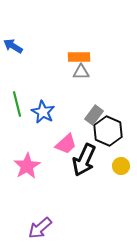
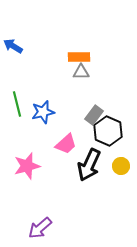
blue star: rotated 30 degrees clockwise
black arrow: moved 5 px right, 5 px down
pink star: rotated 16 degrees clockwise
